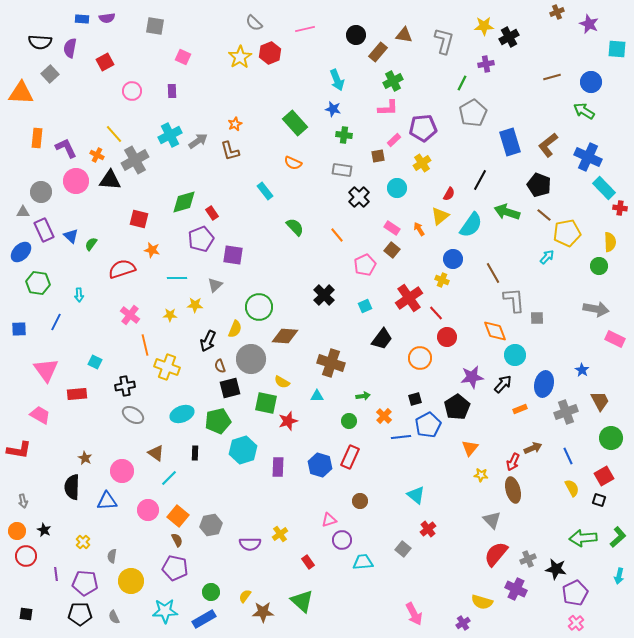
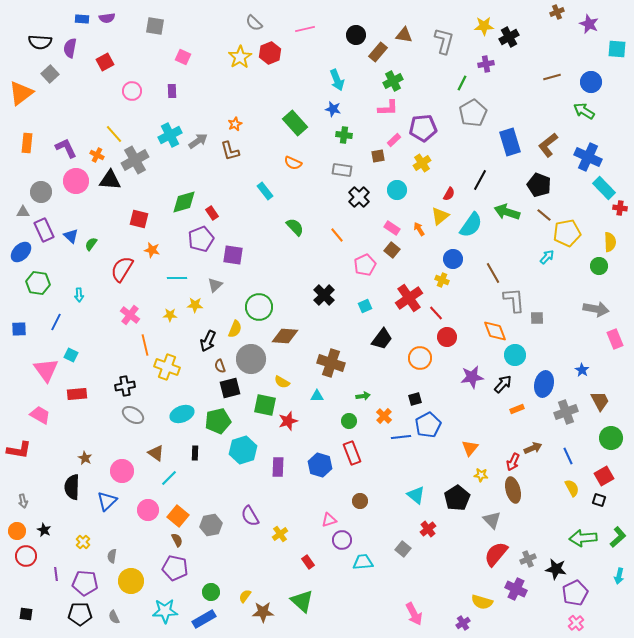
orange triangle at (21, 93): rotated 40 degrees counterclockwise
orange rectangle at (37, 138): moved 10 px left, 5 px down
cyan circle at (397, 188): moved 2 px down
red semicircle at (122, 269): rotated 40 degrees counterclockwise
pink rectangle at (615, 339): rotated 42 degrees clockwise
cyan square at (95, 362): moved 24 px left, 7 px up
green square at (266, 403): moved 1 px left, 2 px down
black pentagon at (457, 407): moved 91 px down
orange rectangle at (520, 409): moved 3 px left
red rectangle at (350, 457): moved 2 px right, 4 px up; rotated 45 degrees counterclockwise
blue triangle at (107, 501): rotated 40 degrees counterclockwise
purple semicircle at (250, 544): moved 28 px up; rotated 60 degrees clockwise
